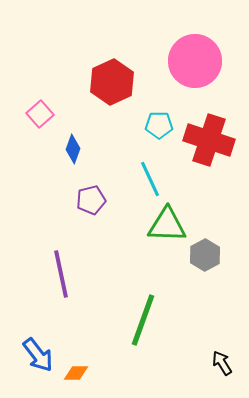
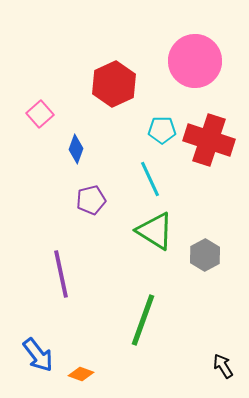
red hexagon: moved 2 px right, 2 px down
cyan pentagon: moved 3 px right, 5 px down
blue diamond: moved 3 px right
green triangle: moved 12 px left, 6 px down; rotated 30 degrees clockwise
black arrow: moved 1 px right, 3 px down
orange diamond: moved 5 px right, 1 px down; rotated 20 degrees clockwise
